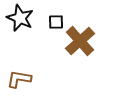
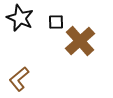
brown L-shape: rotated 50 degrees counterclockwise
